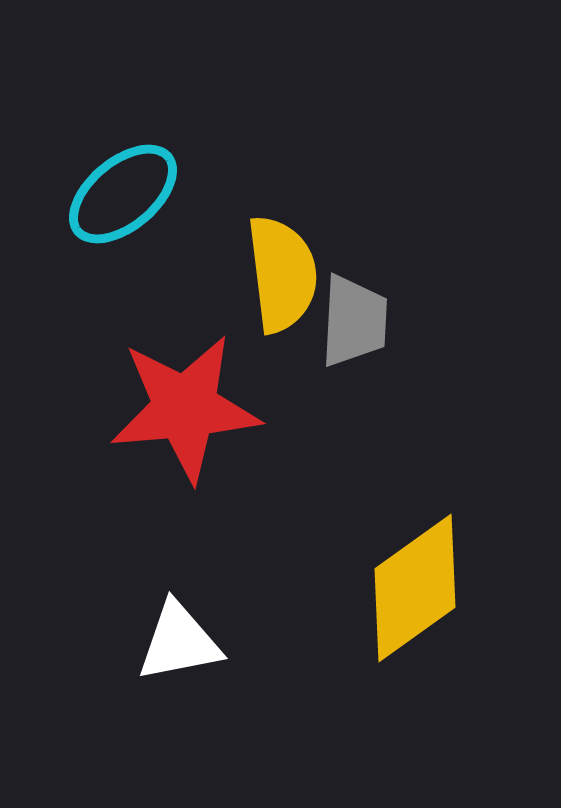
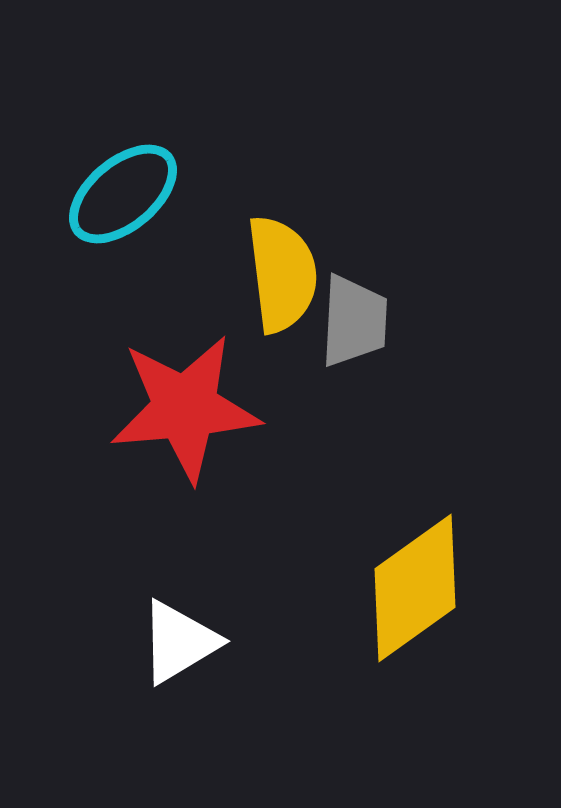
white triangle: rotated 20 degrees counterclockwise
